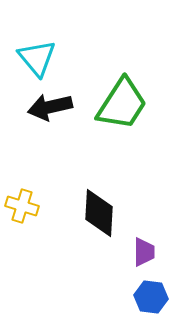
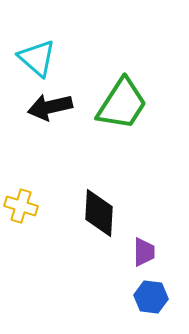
cyan triangle: rotated 9 degrees counterclockwise
yellow cross: moved 1 px left
